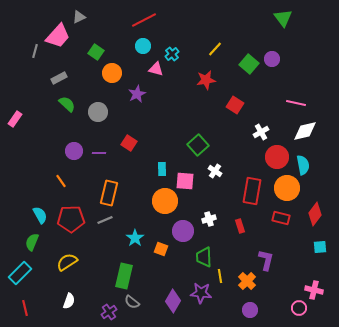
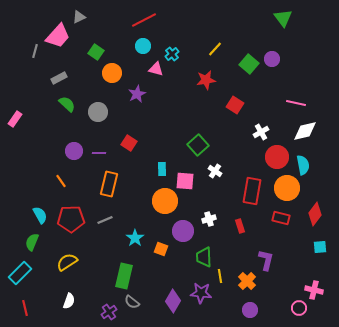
orange rectangle at (109, 193): moved 9 px up
